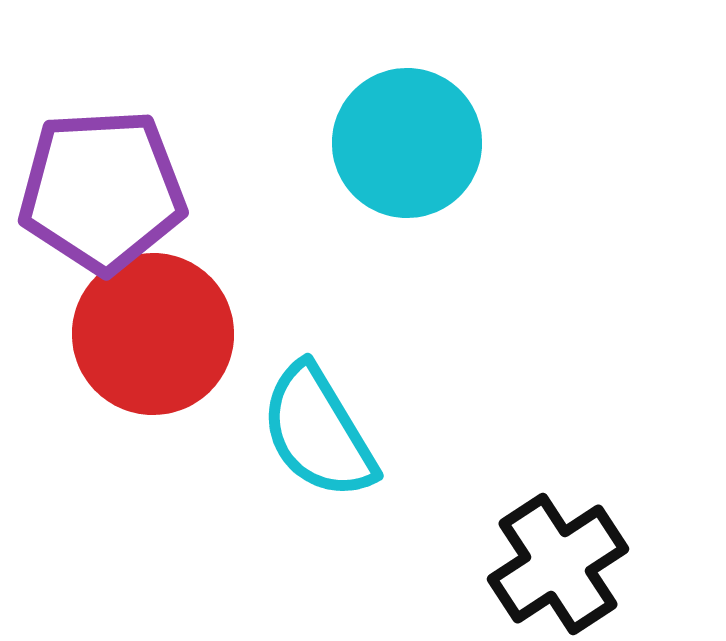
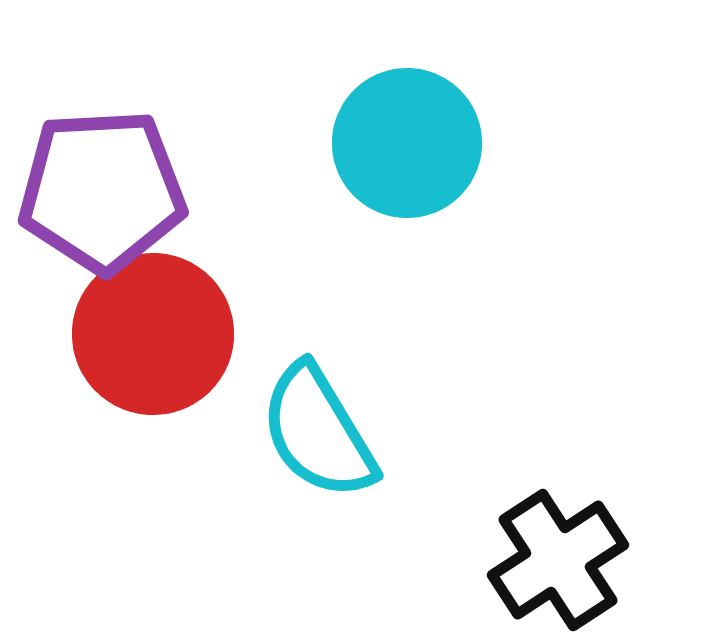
black cross: moved 4 px up
